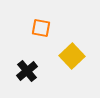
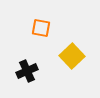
black cross: rotated 15 degrees clockwise
